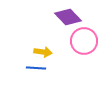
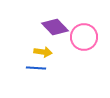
purple diamond: moved 13 px left, 10 px down
pink circle: moved 4 px up
